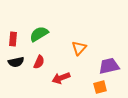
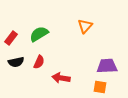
red rectangle: moved 2 px left, 1 px up; rotated 32 degrees clockwise
orange triangle: moved 6 px right, 22 px up
purple trapezoid: moved 2 px left; rotated 10 degrees clockwise
red arrow: rotated 30 degrees clockwise
orange square: rotated 24 degrees clockwise
